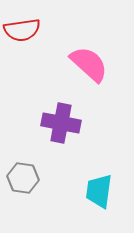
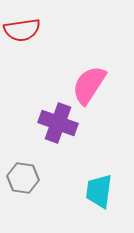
pink semicircle: moved 21 px down; rotated 99 degrees counterclockwise
purple cross: moved 3 px left; rotated 9 degrees clockwise
